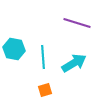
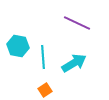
purple line: rotated 8 degrees clockwise
cyan hexagon: moved 4 px right, 3 px up
orange square: rotated 16 degrees counterclockwise
